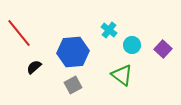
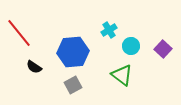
cyan cross: rotated 21 degrees clockwise
cyan circle: moved 1 px left, 1 px down
black semicircle: rotated 105 degrees counterclockwise
